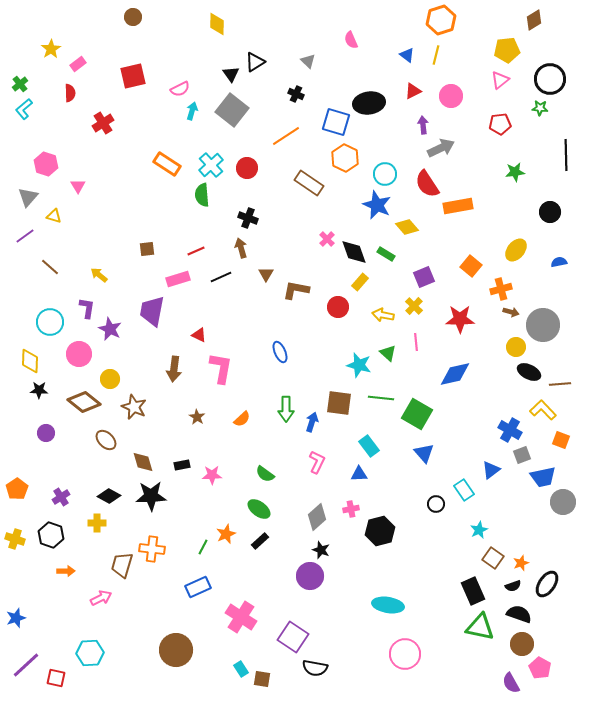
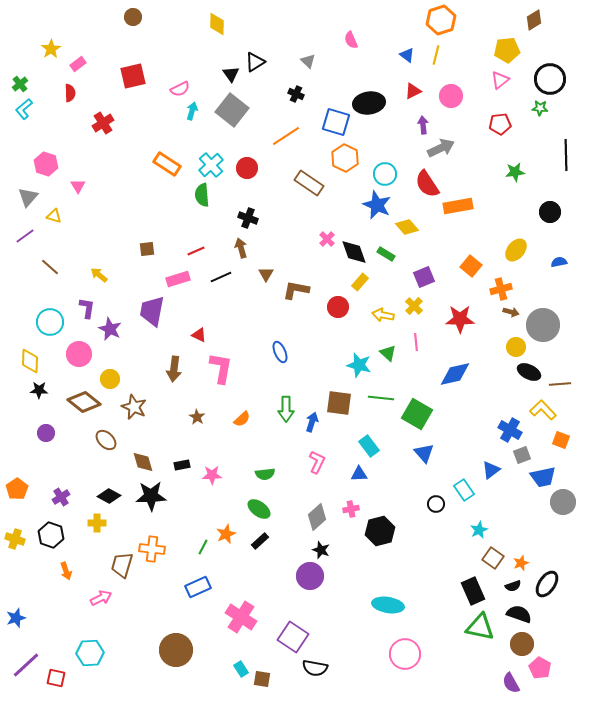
green semicircle at (265, 474): rotated 42 degrees counterclockwise
orange arrow at (66, 571): rotated 72 degrees clockwise
